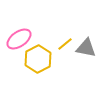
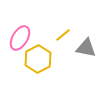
pink ellipse: moved 1 px right, 1 px up; rotated 25 degrees counterclockwise
yellow line: moved 2 px left, 9 px up
